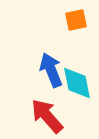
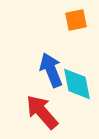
cyan diamond: moved 1 px down
red arrow: moved 5 px left, 4 px up
